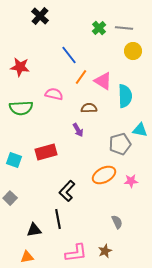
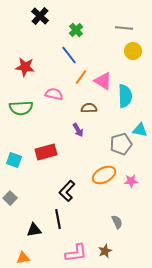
green cross: moved 23 px left, 2 px down
red star: moved 5 px right
gray pentagon: moved 1 px right
orange triangle: moved 4 px left, 1 px down
